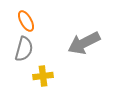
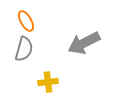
yellow cross: moved 5 px right, 6 px down
